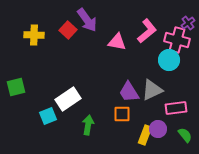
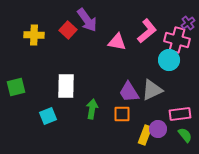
white rectangle: moved 2 px left, 13 px up; rotated 55 degrees counterclockwise
pink rectangle: moved 4 px right, 6 px down
green arrow: moved 4 px right, 16 px up
